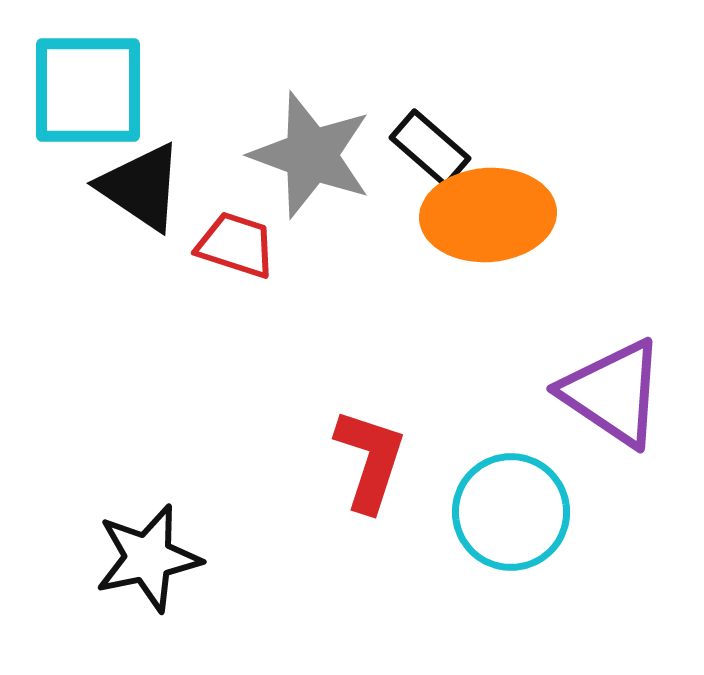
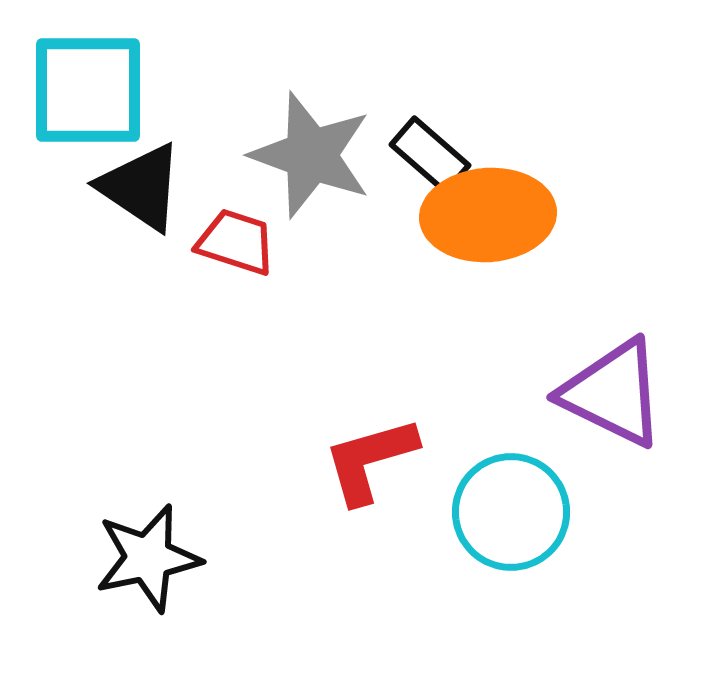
black rectangle: moved 7 px down
red trapezoid: moved 3 px up
purple triangle: rotated 8 degrees counterclockwise
red L-shape: rotated 124 degrees counterclockwise
